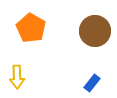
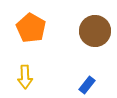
yellow arrow: moved 8 px right
blue rectangle: moved 5 px left, 2 px down
